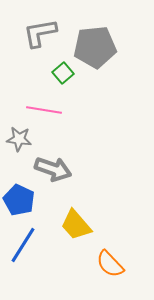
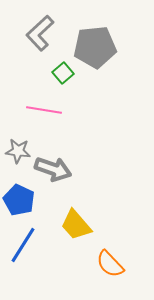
gray L-shape: rotated 33 degrees counterclockwise
gray star: moved 1 px left, 12 px down
